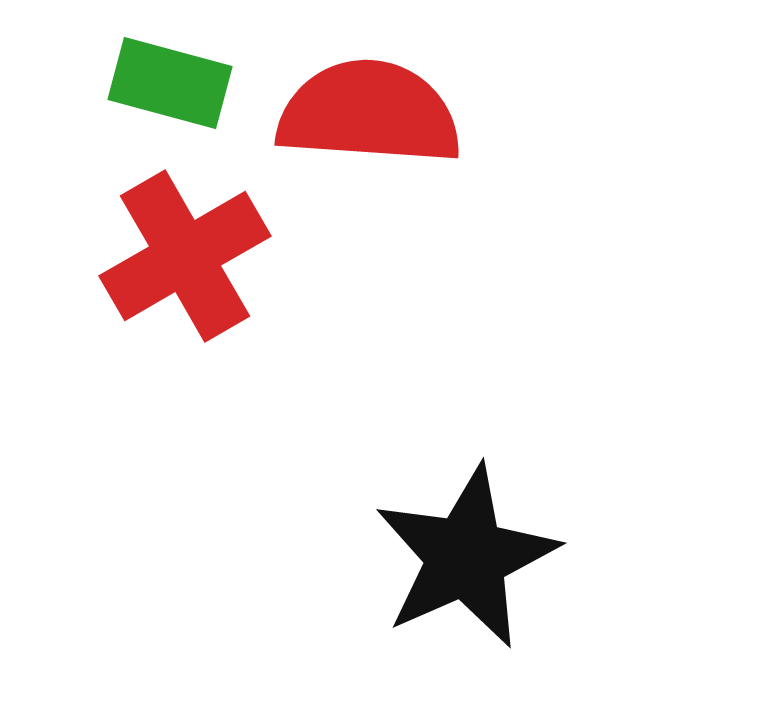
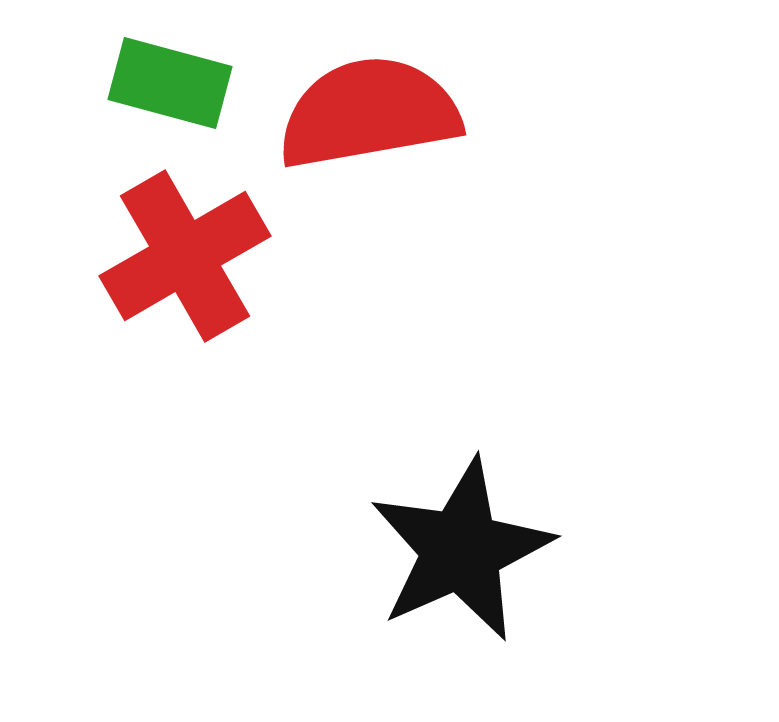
red semicircle: rotated 14 degrees counterclockwise
black star: moved 5 px left, 7 px up
